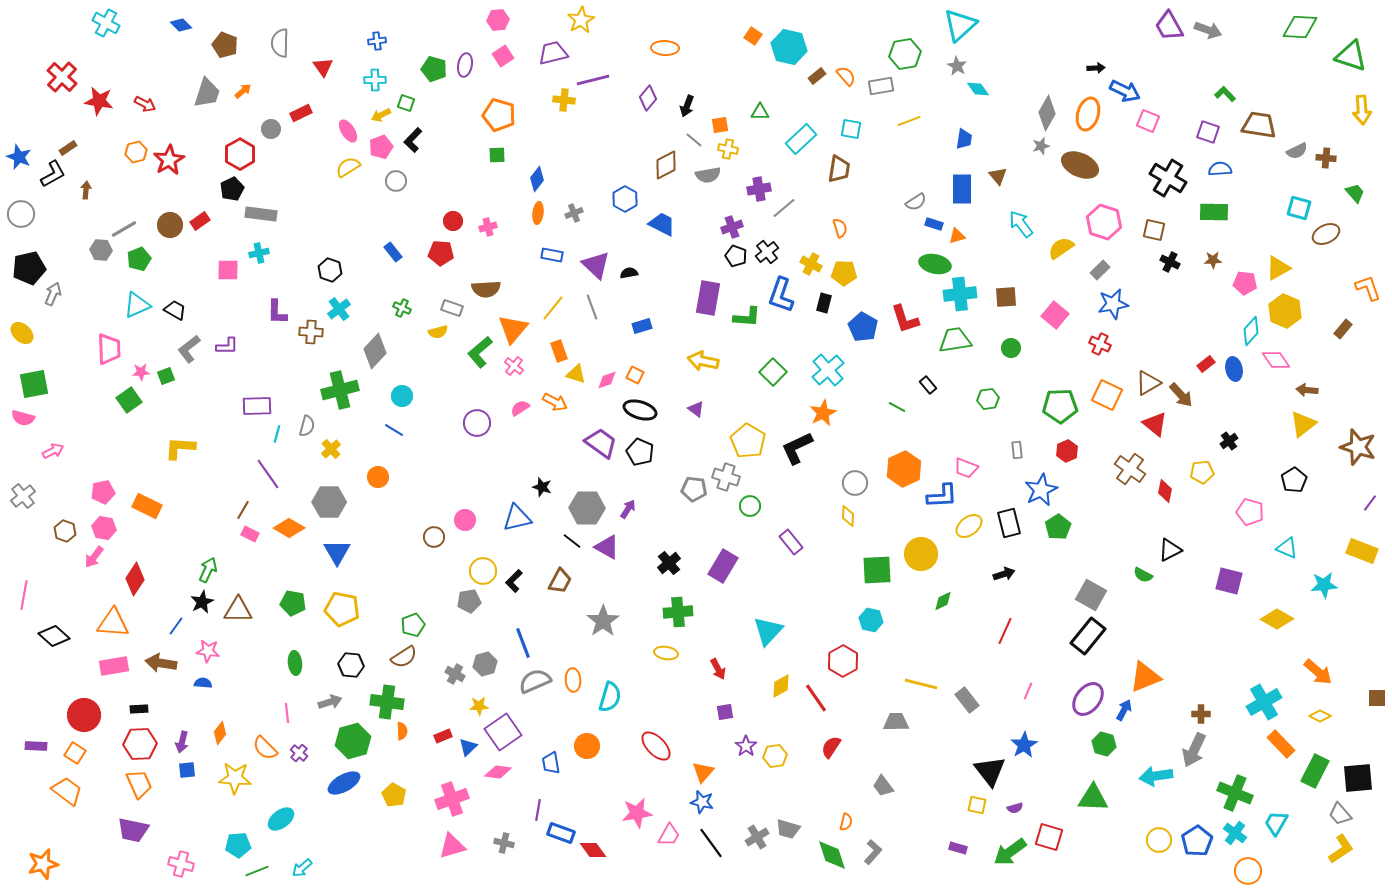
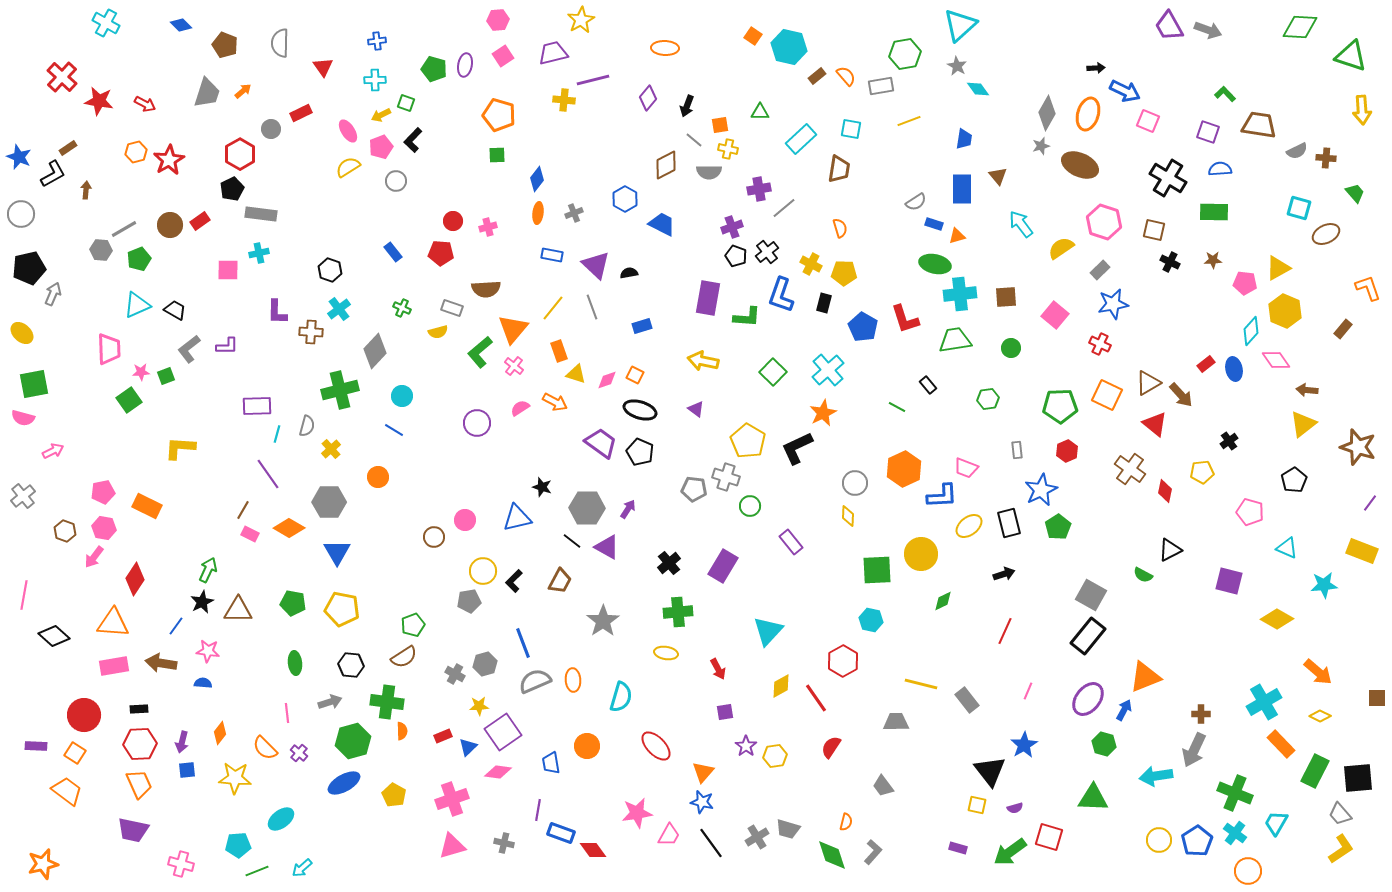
gray semicircle at (708, 175): moved 1 px right, 3 px up; rotated 10 degrees clockwise
cyan semicircle at (610, 697): moved 11 px right
